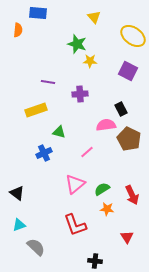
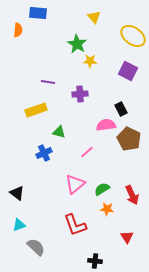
green star: rotated 12 degrees clockwise
